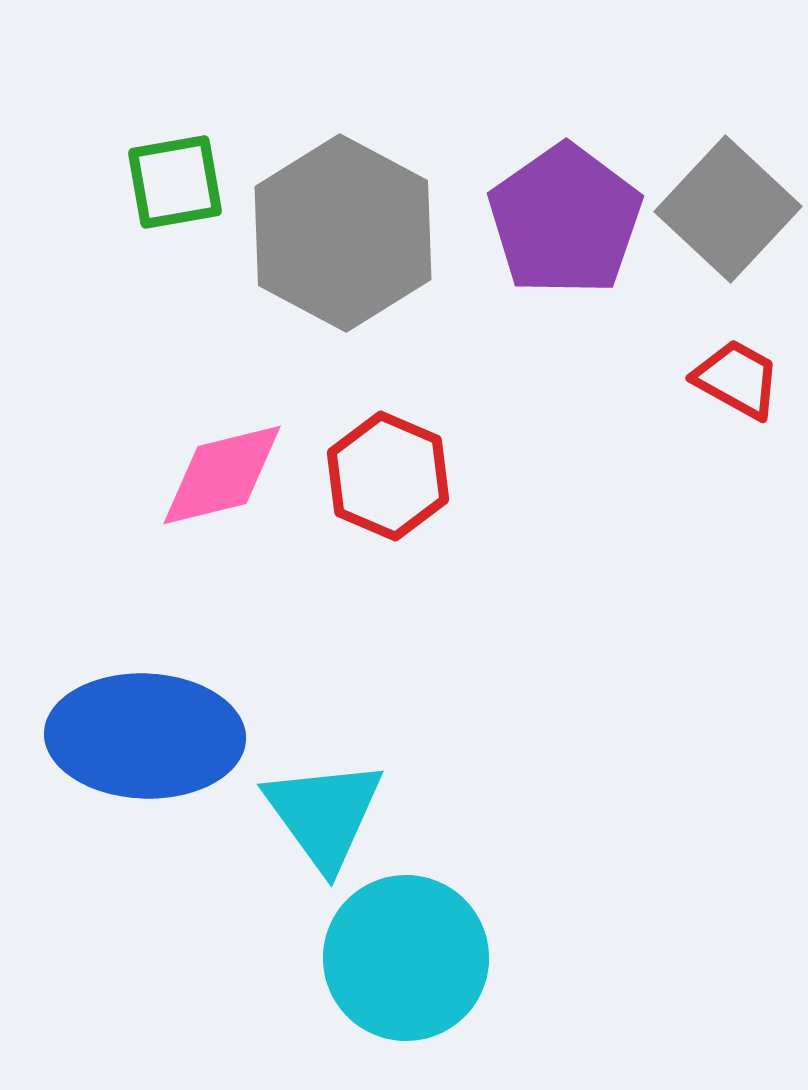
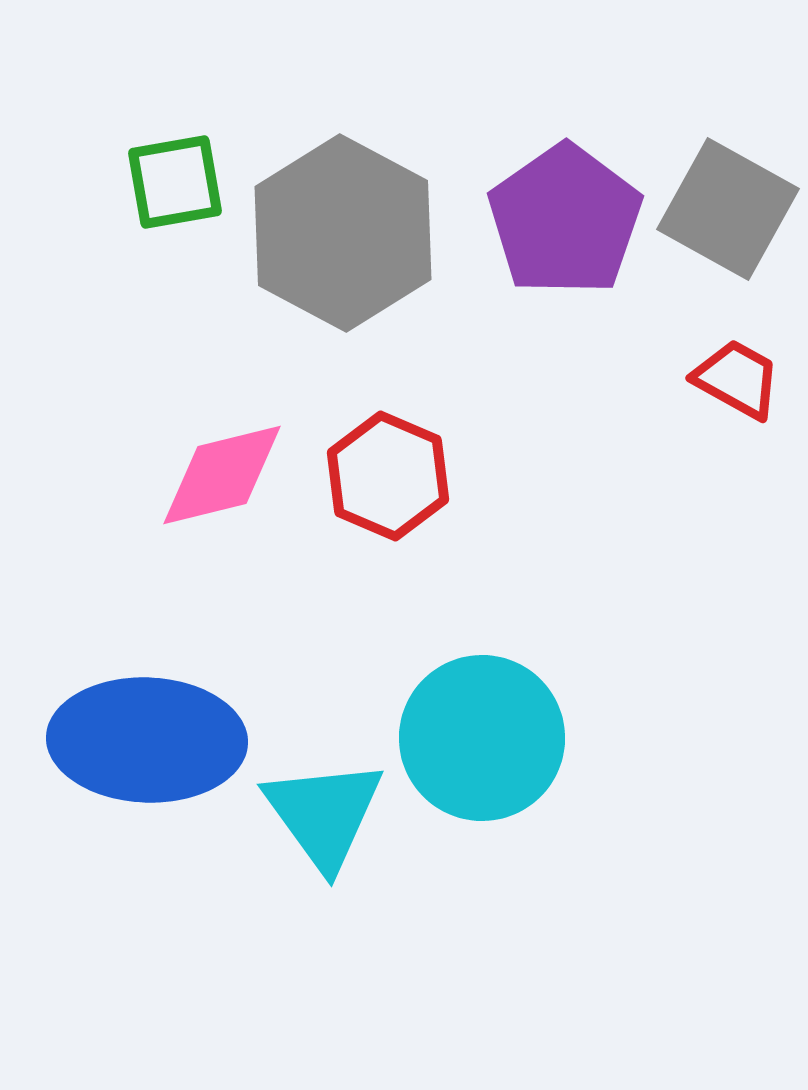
gray square: rotated 14 degrees counterclockwise
blue ellipse: moved 2 px right, 4 px down
cyan circle: moved 76 px right, 220 px up
